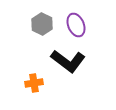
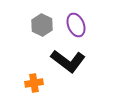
gray hexagon: moved 1 px down
